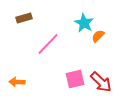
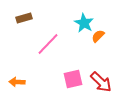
pink square: moved 2 px left
